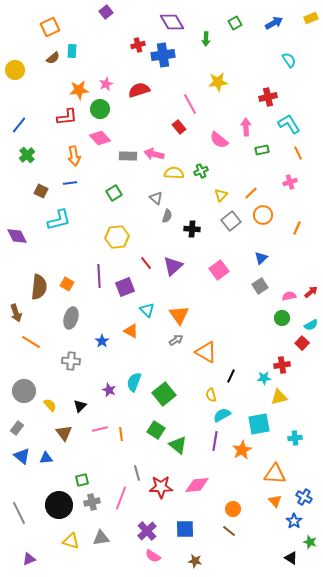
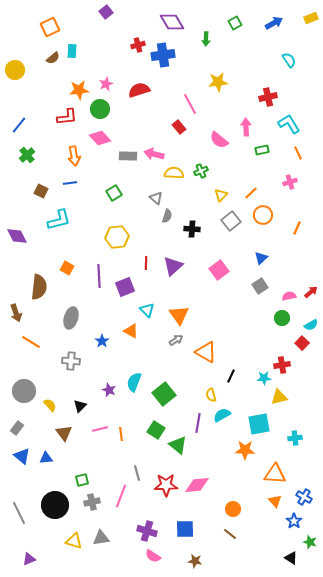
red line at (146, 263): rotated 40 degrees clockwise
orange square at (67, 284): moved 16 px up
purple line at (215, 441): moved 17 px left, 18 px up
orange star at (242, 450): moved 3 px right; rotated 30 degrees clockwise
red star at (161, 487): moved 5 px right, 2 px up
pink line at (121, 498): moved 2 px up
black circle at (59, 505): moved 4 px left
purple cross at (147, 531): rotated 30 degrees counterclockwise
brown line at (229, 531): moved 1 px right, 3 px down
yellow triangle at (71, 541): moved 3 px right
